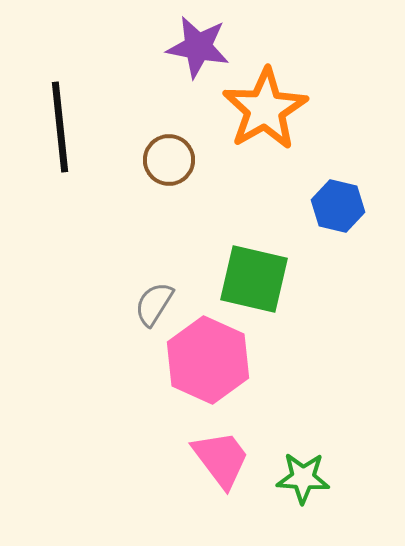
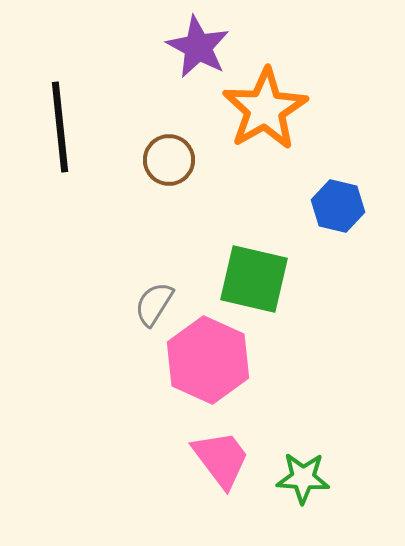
purple star: rotated 18 degrees clockwise
